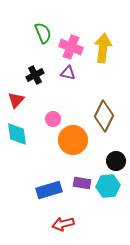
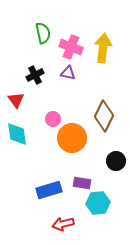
green semicircle: rotated 10 degrees clockwise
red triangle: rotated 18 degrees counterclockwise
orange circle: moved 1 px left, 2 px up
cyan hexagon: moved 10 px left, 17 px down
